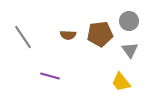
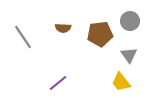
gray circle: moved 1 px right
brown semicircle: moved 5 px left, 7 px up
gray triangle: moved 1 px left, 5 px down
purple line: moved 8 px right, 7 px down; rotated 54 degrees counterclockwise
